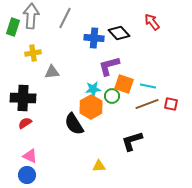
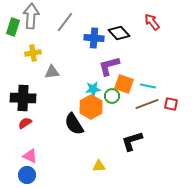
gray line: moved 4 px down; rotated 10 degrees clockwise
